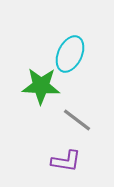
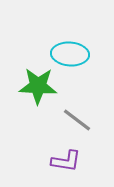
cyan ellipse: rotated 69 degrees clockwise
green star: moved 3 px left
